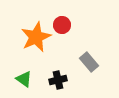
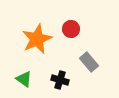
red circle: moved 9 px right, 4 px down
orange star: moved 1 px right, 2 px down
black cross: moved 2 px right; rotated 30 degrees clockwise
